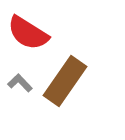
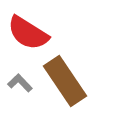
brown rectangle: rotated 69 degrees counterclockwise
